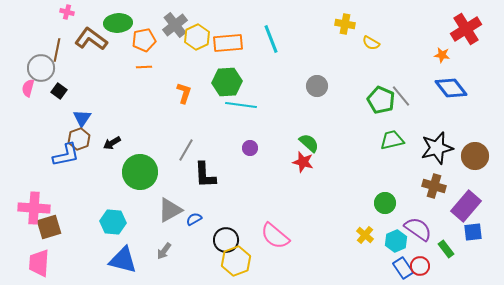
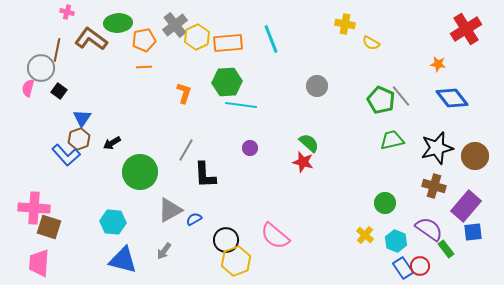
orange star at (442, 55): moved 4 px left, 9 px down
blue diamond at (451, 88): moved 1 px right, 10 px down
blue L-shape at (66, 155): rotated 60 degrees clockwise
brown square at (49, 227): rotated 35 degrees clockwise
purple semicircle at (418, 229): moved 11 px right
cyan hexagon at (396, 241): rotated 15 degrees counterclockwise
